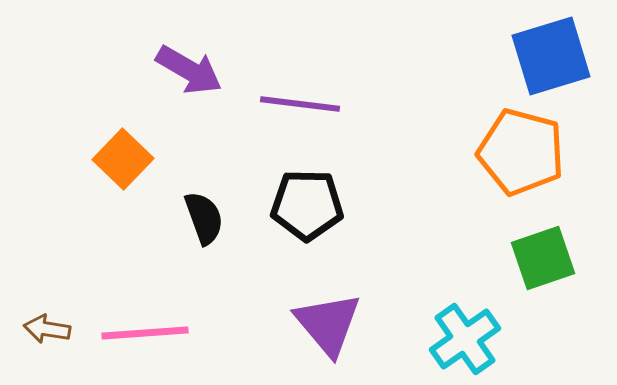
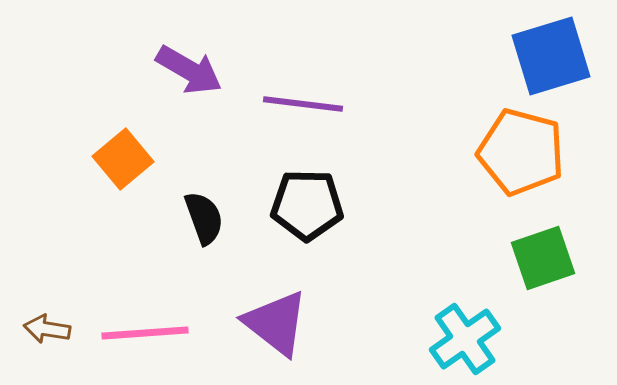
purple line: moved 3 px right
orange square: rotated 6 degrees clockwise
purple triangle: moved 52 px left, 1 px up; rotated 12 degrees counterclockwise
